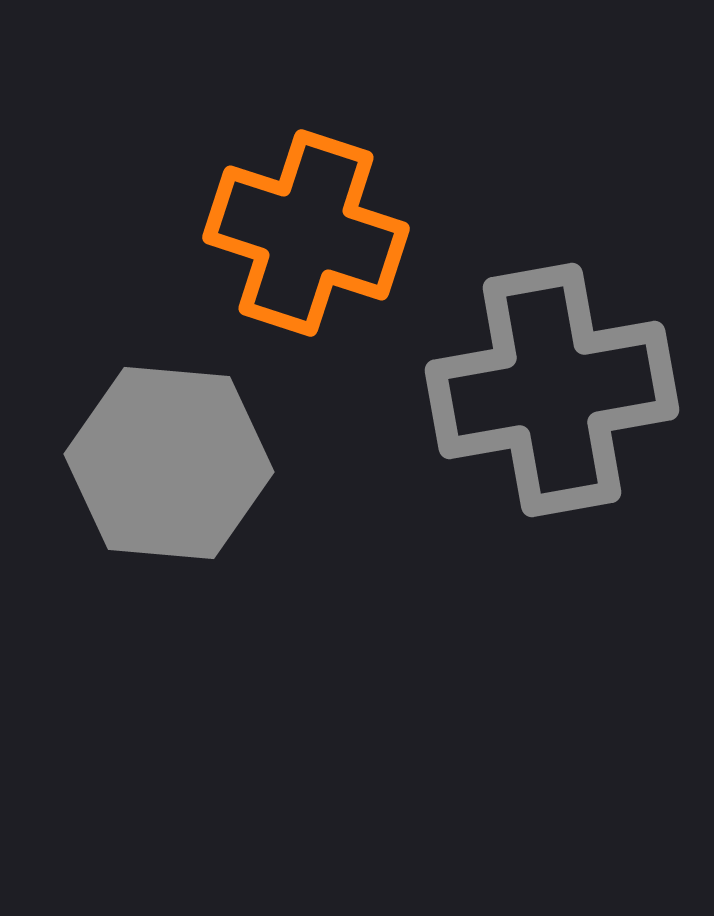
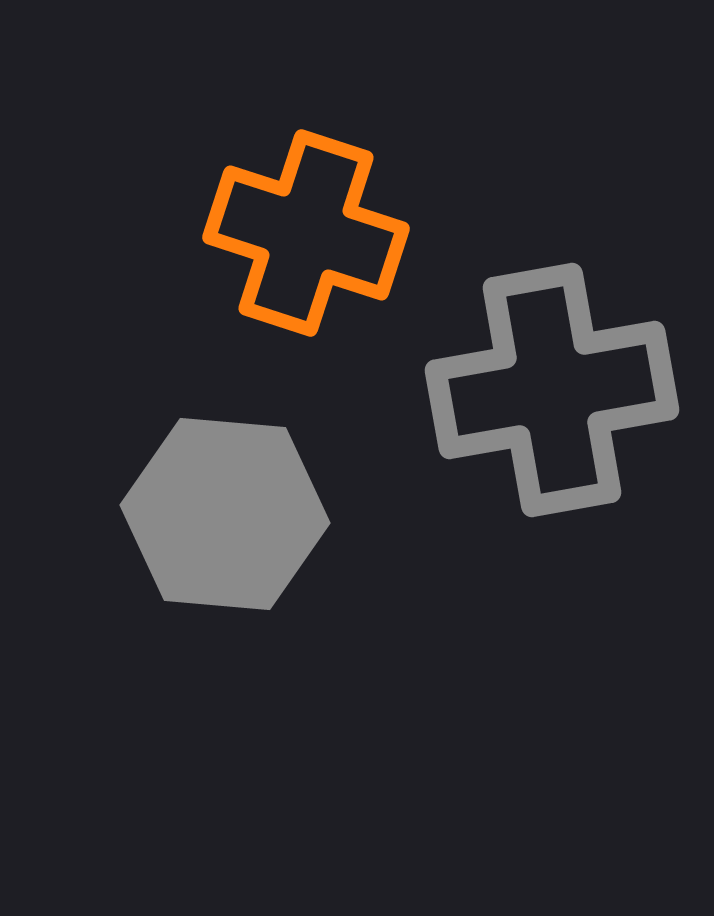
gray hexagon: moved 56 px right, 51 px down
